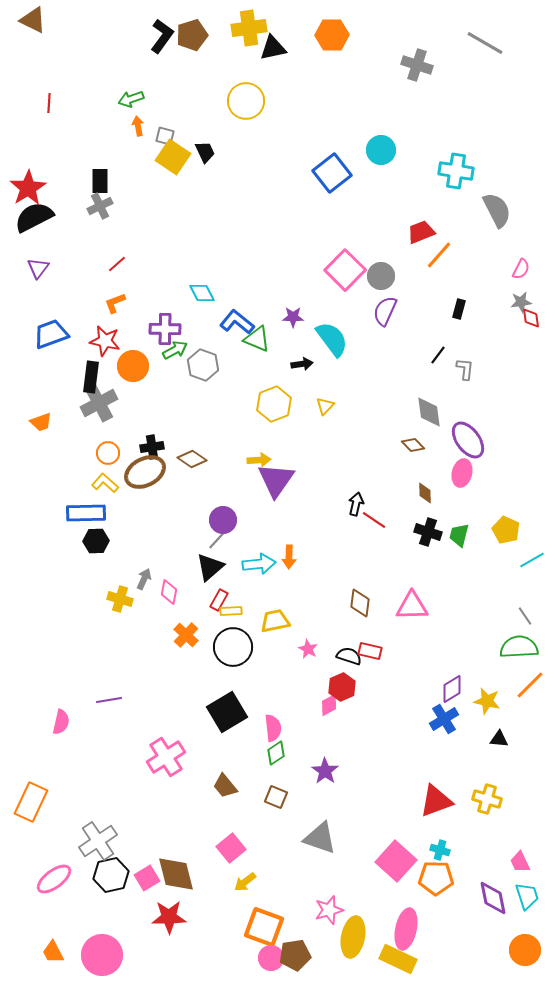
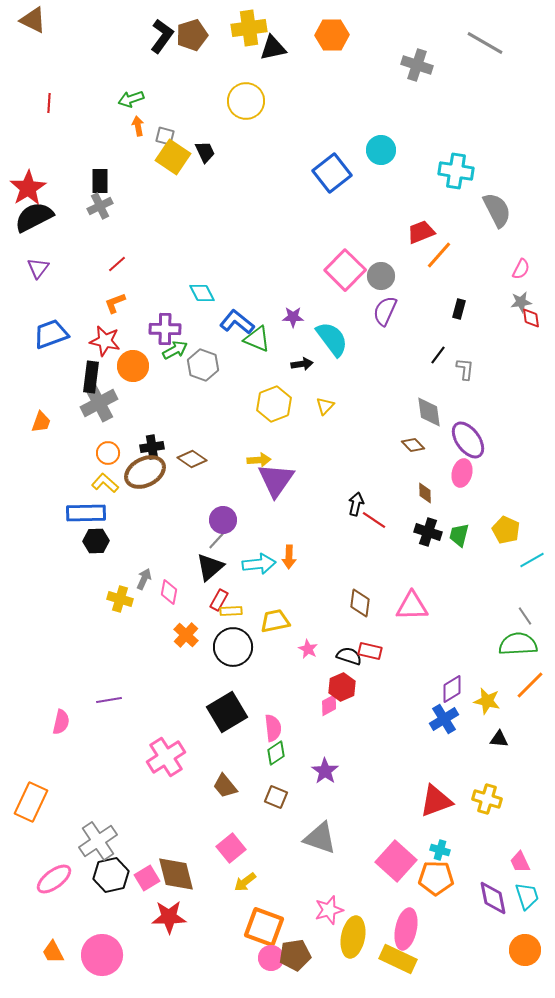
orange trapezoid at (41, 422): rotated 50 degrees counterclockwise
green semicircle at (519, 647): moved 1 px left, 3 px up
